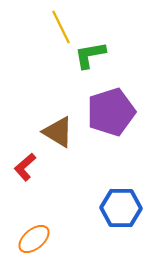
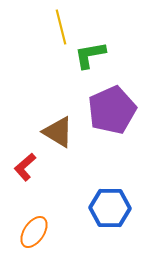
yellow line: rotated 12 degrees clockwise
purple pentagon: moved 1 px right, 2 px up; rotated 6 degrees counterclockwise
blue hexagon: moved 11 px left
orange ellipse: moved 7 px up; rotated 16 degrees counterclockwise
